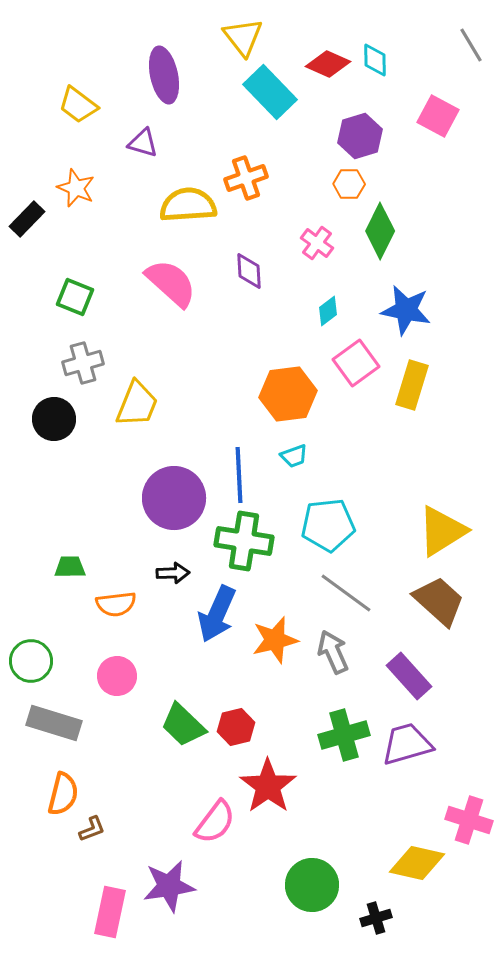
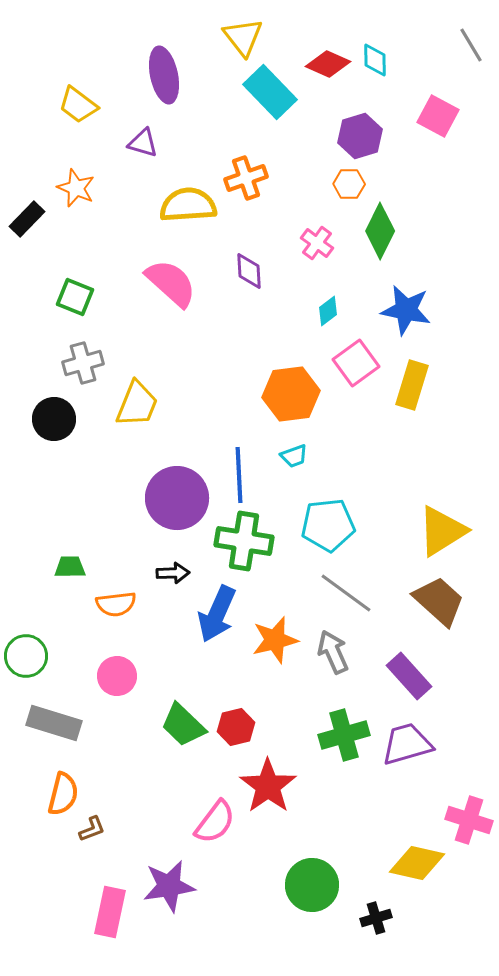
orange hexagon at (288, 394): moved 3 px right
purple circle at (174, 498): moved 3 px right
green circle at (31, 661): moved 5 px left, 5 px up
